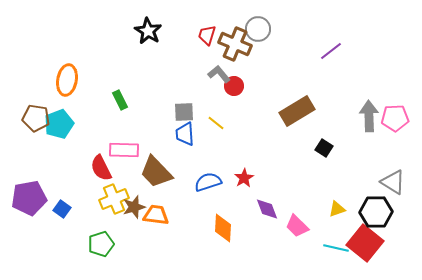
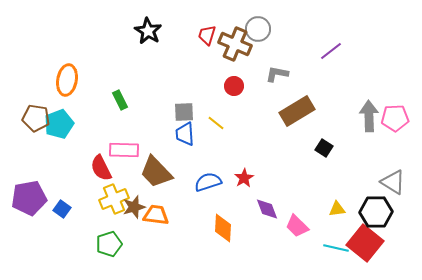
gray L-shape: moved 58 px right; rotated 40 degrees counterclockwise
yellow triangle: rotated 12 degrees clockwise
green pentagon: moved 8 px right
